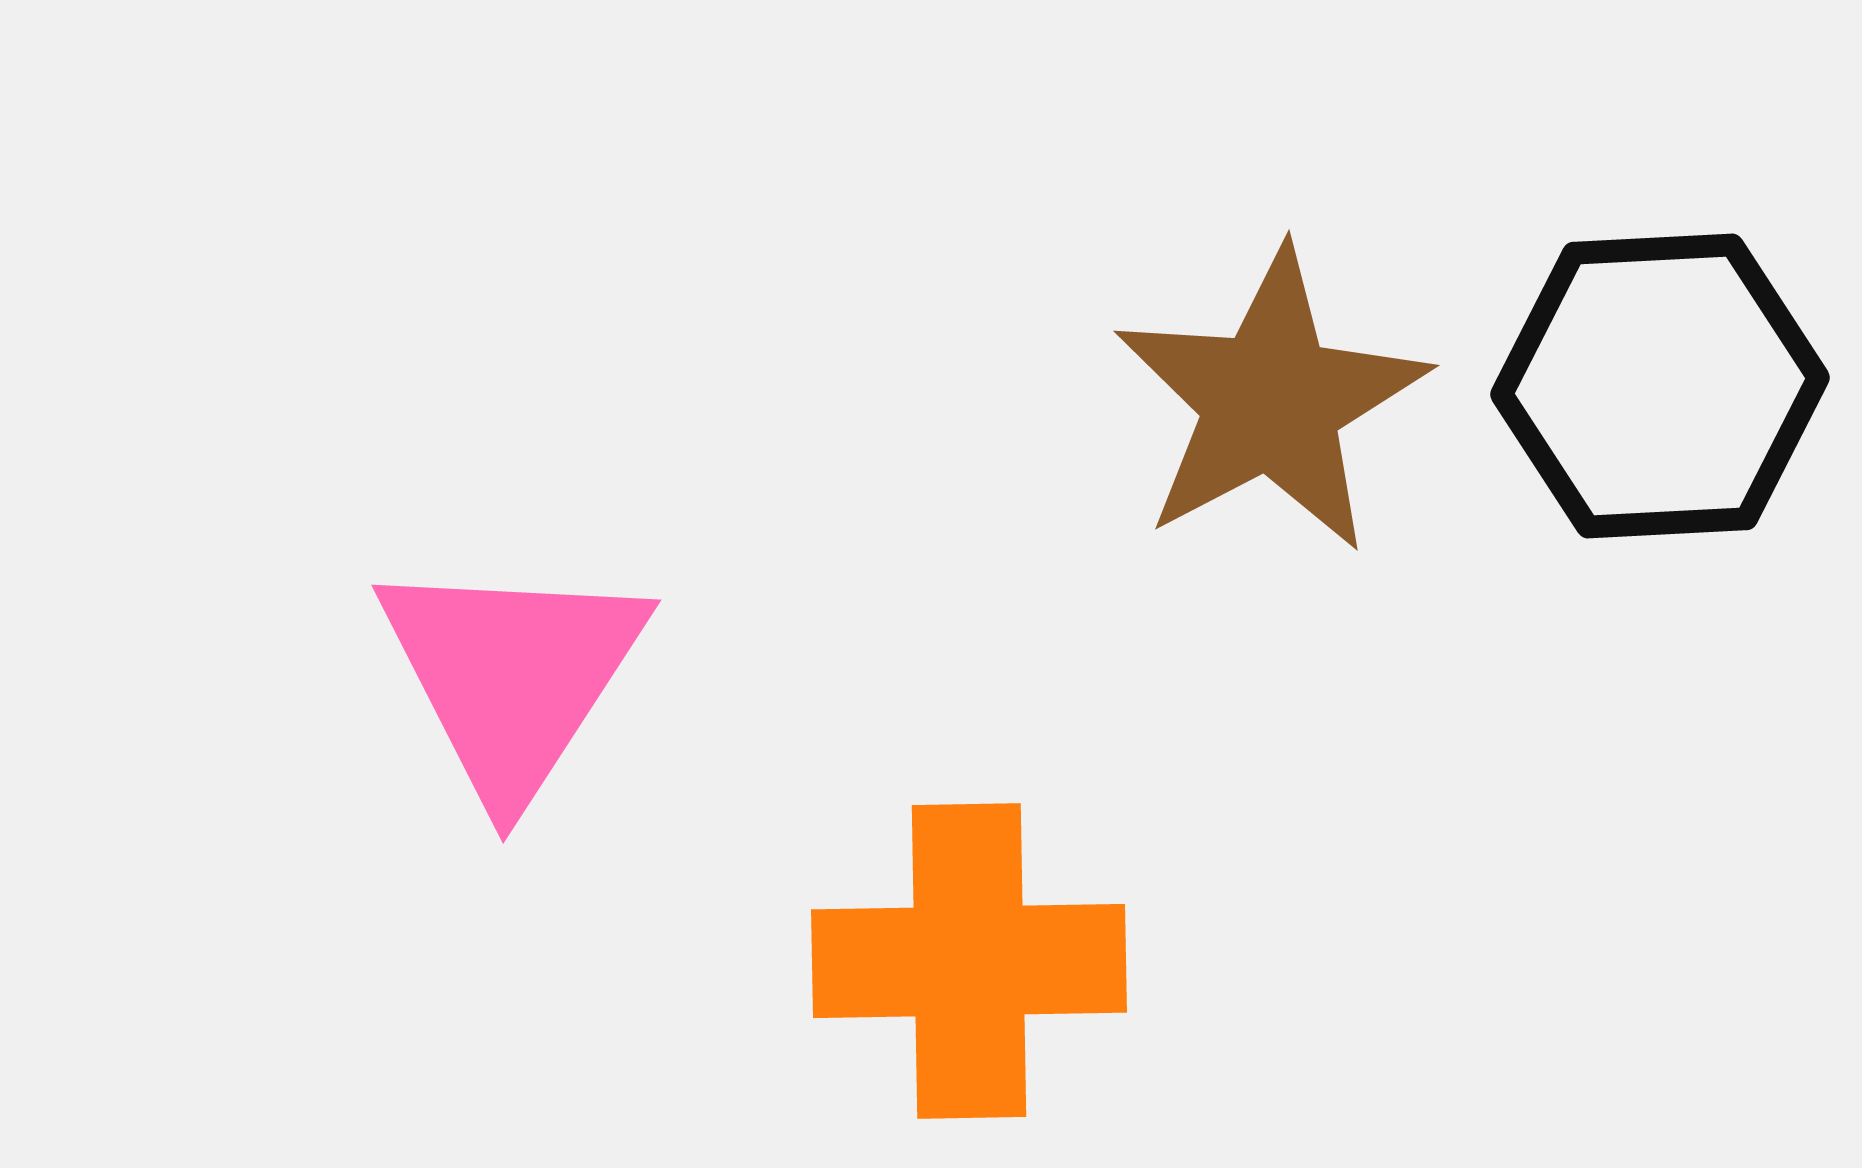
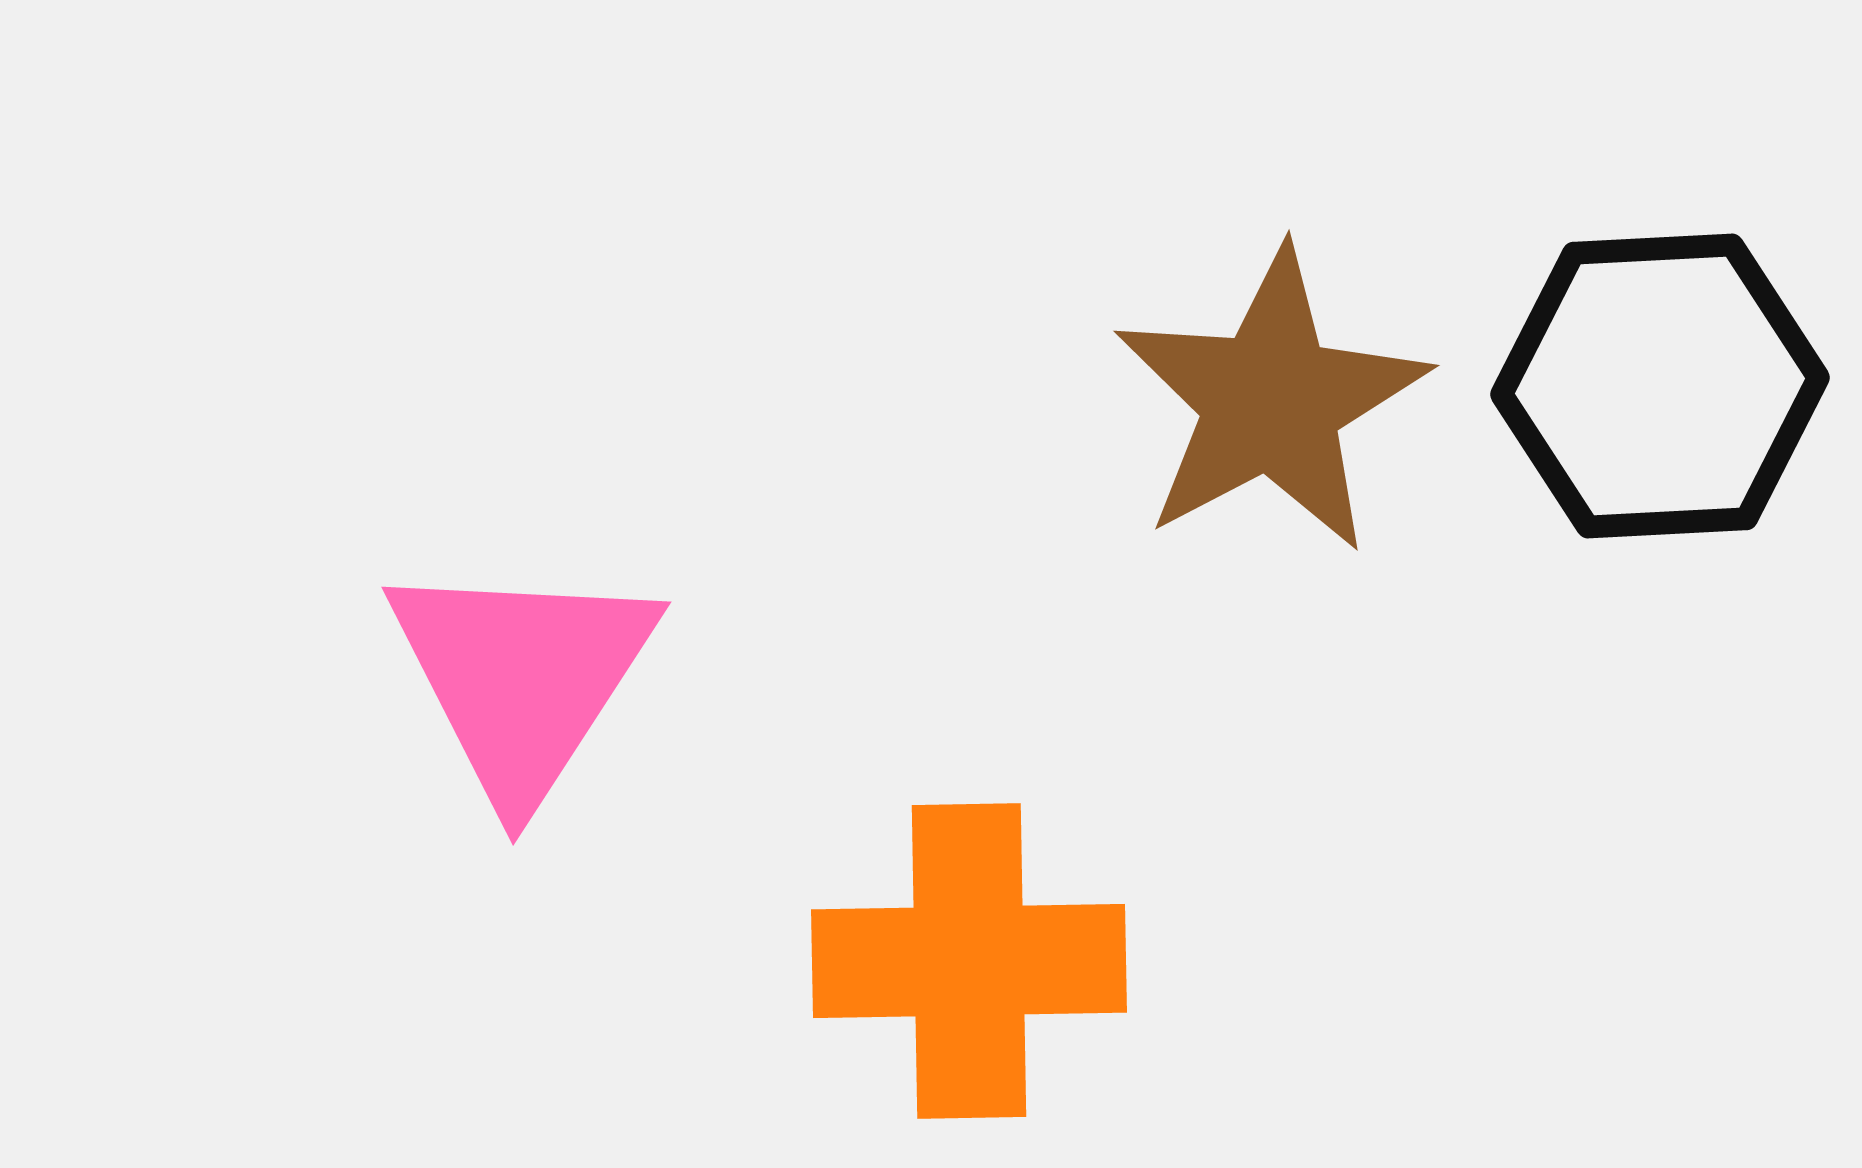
pink triangle: moved 10 px right, 2 px down
